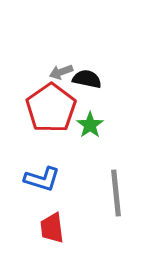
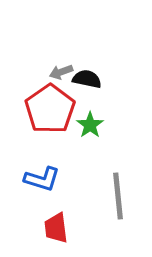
red pentagon: moved 1 px left, 1 px down
gray line: moved 2 px right, 3 px down
red trapezoid: moved 4 px right
